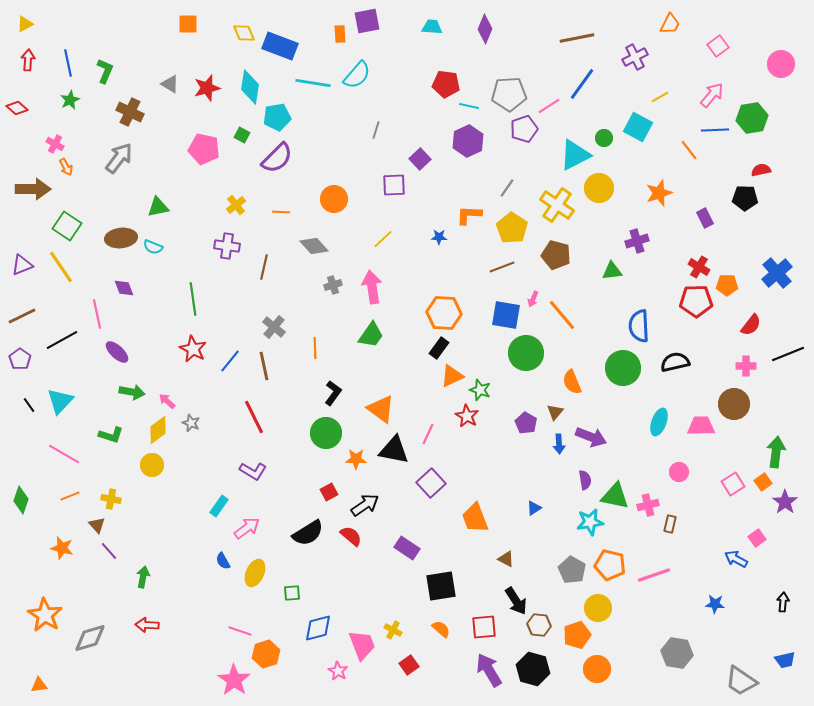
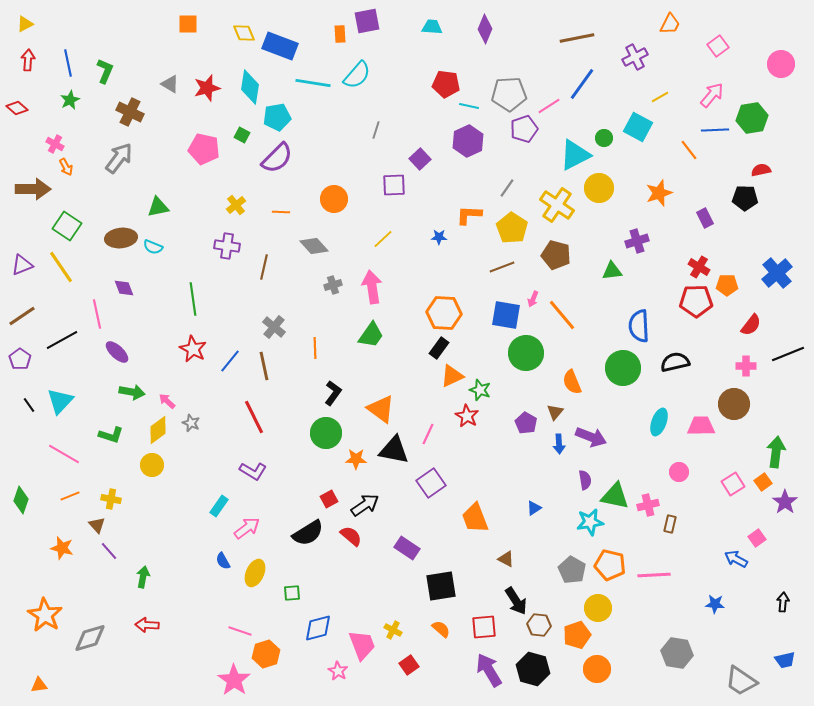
brown line at (22, 316): rotated 8 degrees counterclockwise
purple square at (431, 483): rotated 8 degrees clockwise
red square at (329, 492): moved 7 px down
pink line at (654, 575): rotated 16 degrees clockwise
